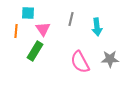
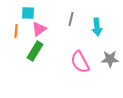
pink triangle: moved 4 px left; rotated 28 degrees clockwise
